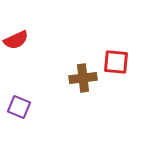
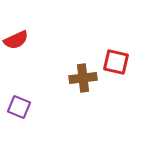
red square: rotated 8 degrees clockwise
